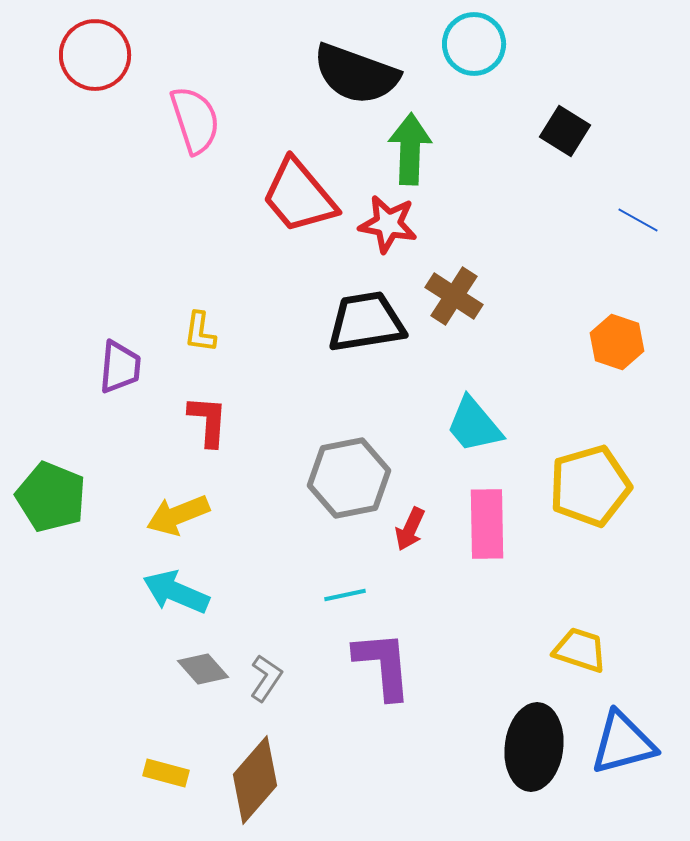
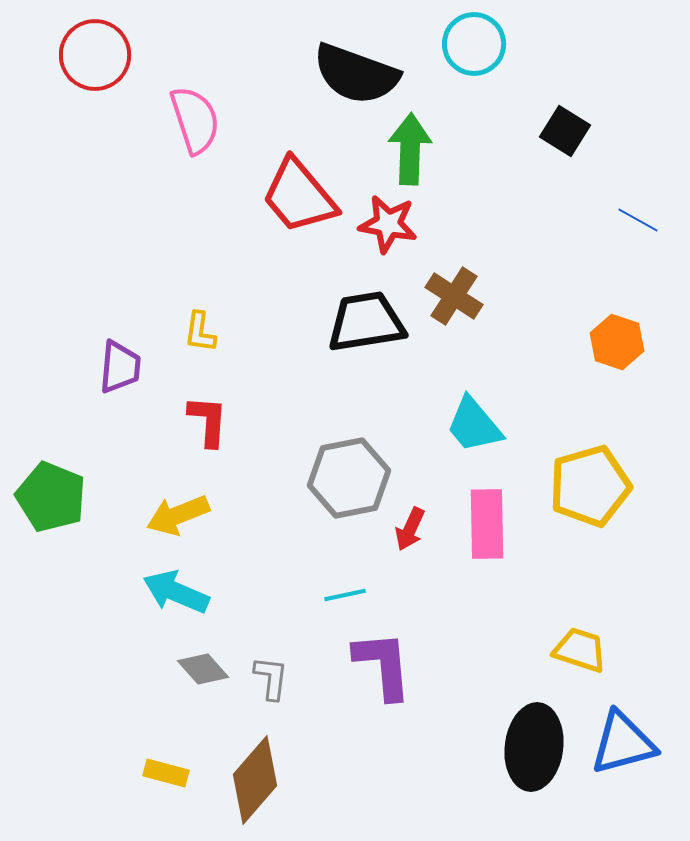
gray L-shape: moved 5 px right; rotated 27 degrees counterclockwise
